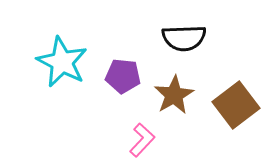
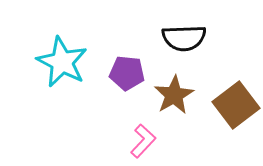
purple pentagon: moved 4 px right, 3 px up
pink L-shape: moved 1 px right, 1 px down
